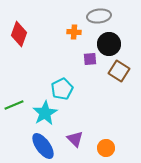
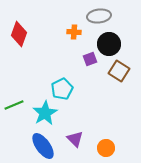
purple square: rotated 16 degrees counterclockwise
